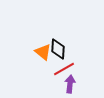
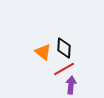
black diamond: moved 6 px right, 1 px up
purple arrow: moved 1 px right, 1 px down
